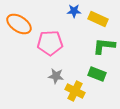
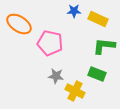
pink pentagon: rotated 15 degrees clockwise
